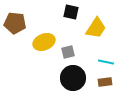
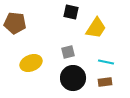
yellow ellipse: moved 13 px left, 21 px down
